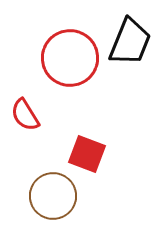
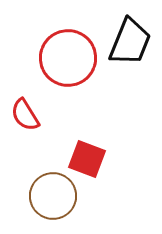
red circle: moved 2 px left
red square: moved 5 px down
